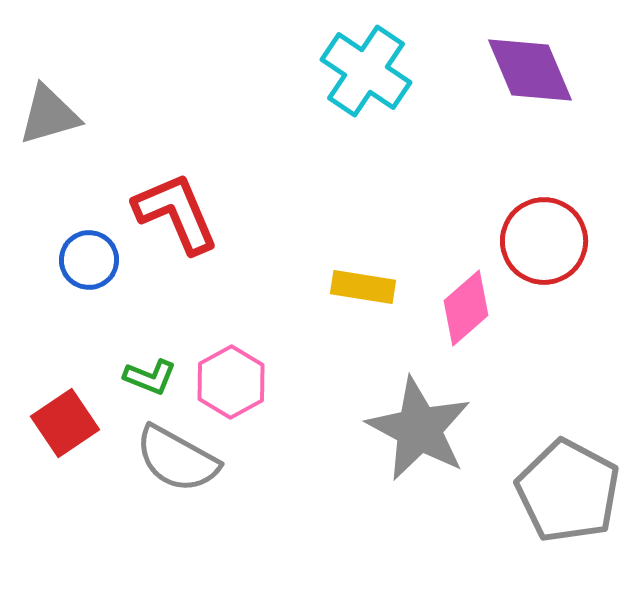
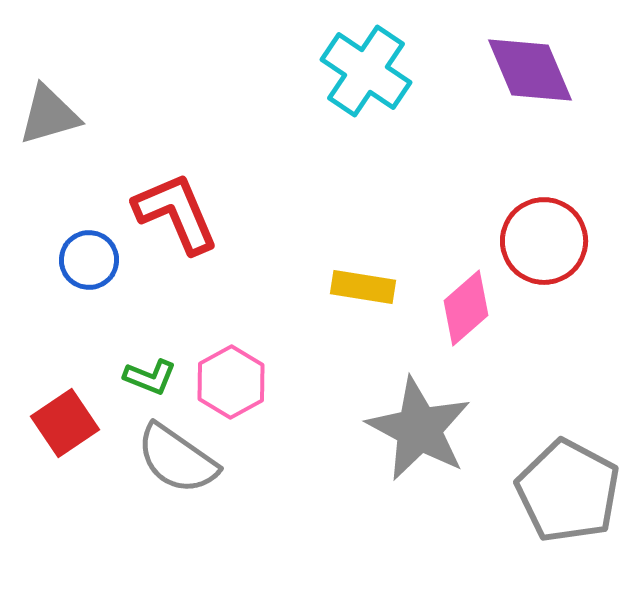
gray semicircle: rotated 6 degrees clockwise
